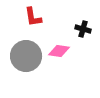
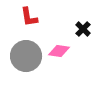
red L-shape: moved 4 px left
black cross: rotated 28 degrees clockwise
